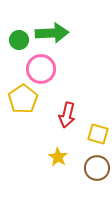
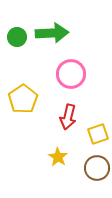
green circle: moved 2 px left, 3 px up
pink circle: moved 30 px right, 5 px down
red arrow: moved 1 px right, 2 px down
yellow square: rotated 35 degrees counterclockwise
